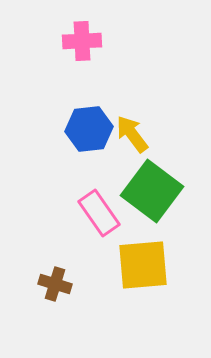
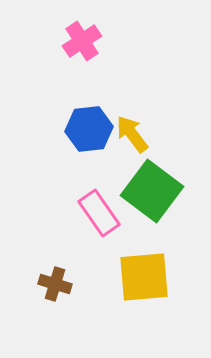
pink cross: rotated 30 degrees counterclockwise
yellow square: moved 1 px right, 12 px down
